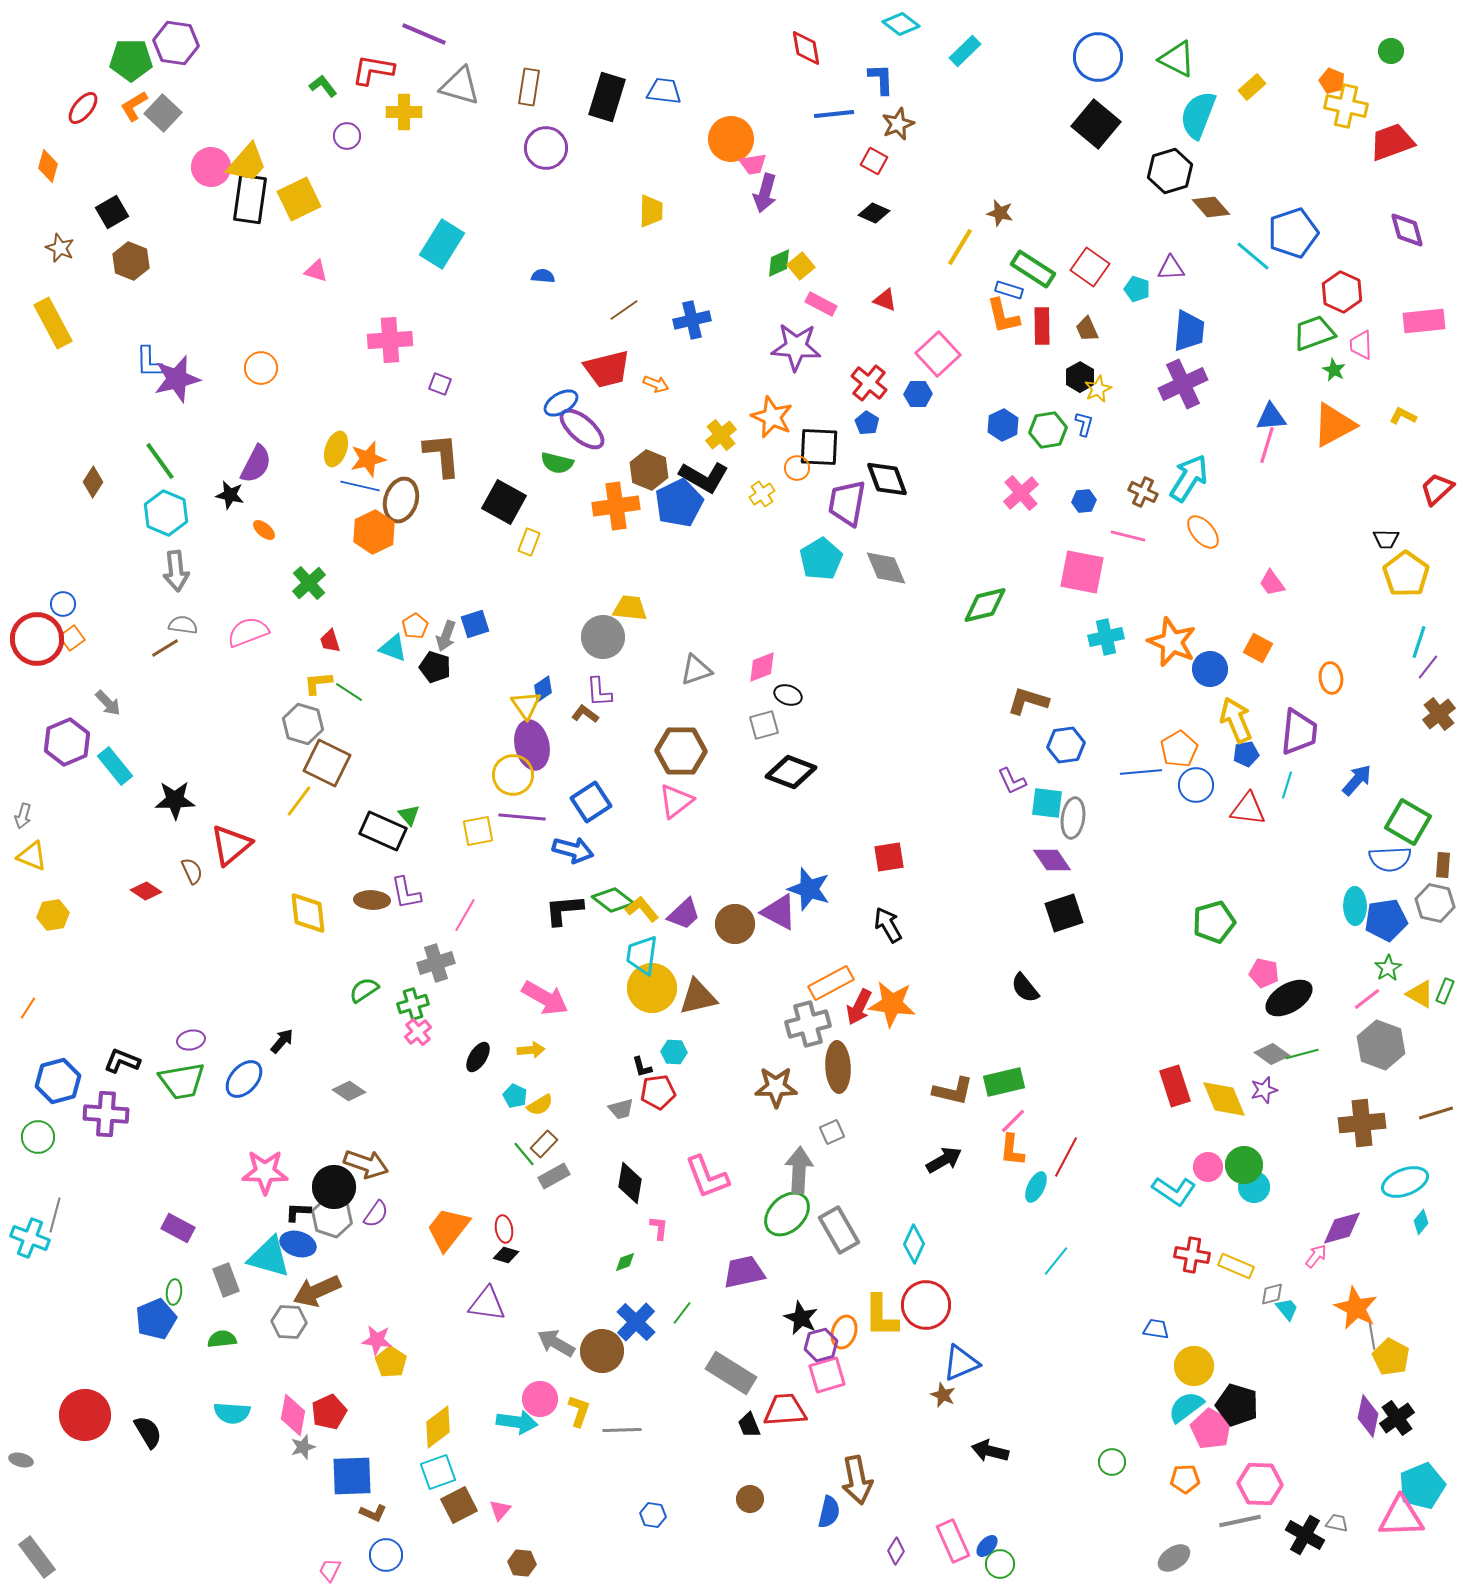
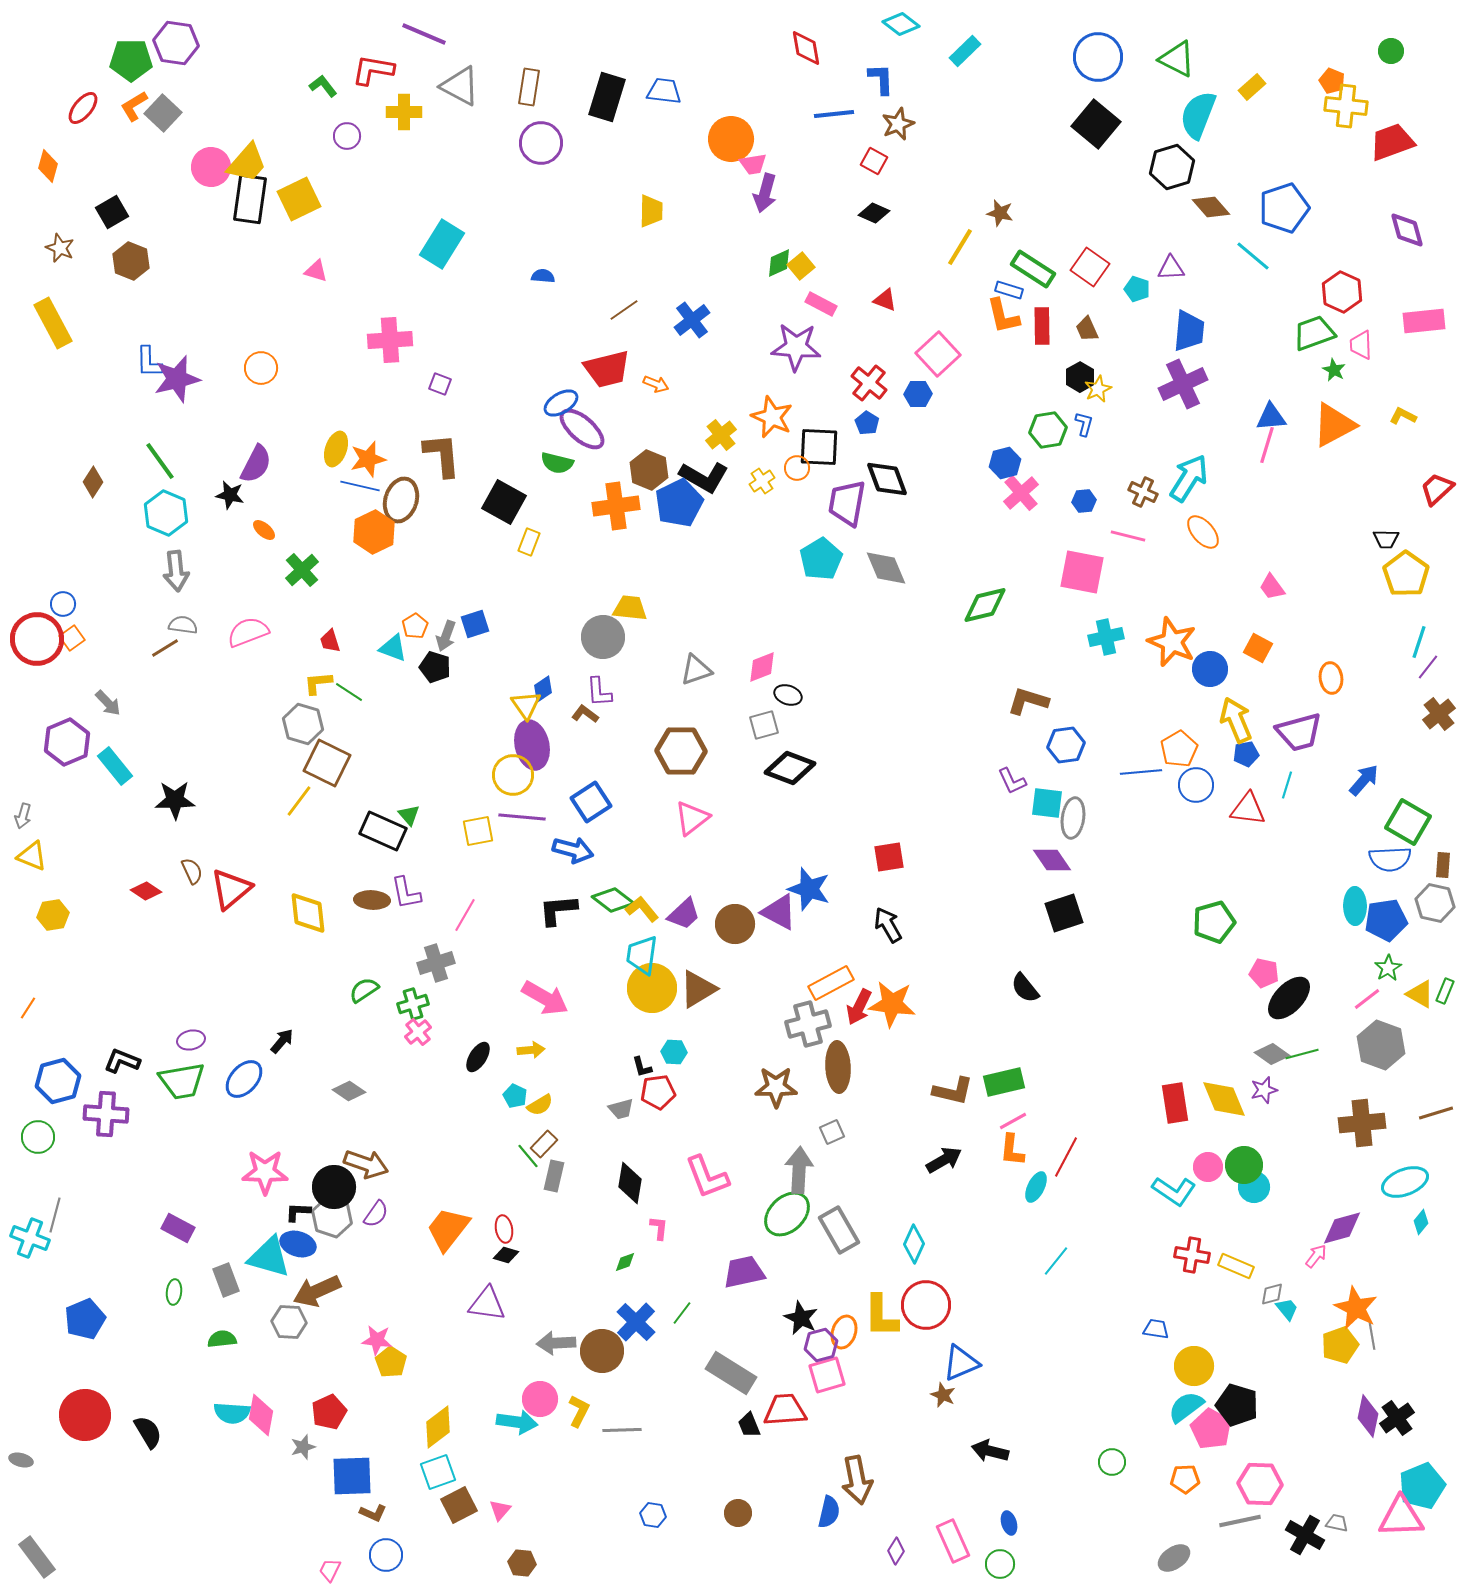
gray triangle at (460, 86): rotated 12 degrees clockwise
yellow cross at (1346, 106): rotated 6 degrees counterclockwise
purple circle at (546, 148): moved 5 px left, 5 px up
black hexagon at (1170, 171): moved 2 px right, 4 px up
blue pentagon at (1293, 233): moved 9 px left, 25 px up
blue cross at (692, 320): rotated 24 degrees counterclockwise
blue hexagon at (1003, 425): moved 2 px right, 38 px down; rotated 12 degrees clockwise
yellow cross at (762, 494): moved 13 px up
green cross at (309, 583): moved 7 px left, 13 px up
pink trapezoid at (1272, 583): moved 4 px down
purple trapezoid at (1299, 732): rotated 69 degrees clockwise
black diamond at (791, 772): moved 1 px left, 4 px up
blue arrow at (1357, 780): moved 7 px right
pink triangle at (676, 801): moved 16 px right, 17 px down
red triangle at (231, 845): moved 44 px down
black L-shape at (564, 910): moved 6 px left
brown triangle at (698, 997): moved 8 px up; rotated 18 degrees counterclockwise
black ellipse at (1289, 998): rotated 15 degrees counterclockwise
red rectangle at (1175, 1086): moved 17 px down; rotated 9 degrees clockwise
pink line at (1013, 1121): rotated 16 degrees clockwise
green line at (524, 1154): moved 4 px right, 2 px down
gray rectangle at (554, 1176): rotated 48 degrees counterclockwise
blue pentagon at (156, 1319): moved 71 px left
gray arrow at (556, 1343): rotated 33 degrees counterclockwise
yellow pentagon at (1391, 1357): moved 51 px left, 12 px up; rotated 24 degrees clockwise
yellow L-shape at (579, 1411): rotated 8 degrees clockwise
pink diamond at (293, 1415): moved 32 px left
brown circle at (750, 1499): moved 12 px left, 14 px down
blue ellipse at (987, 1546): moved 22 px right, 23 px up; rotated 60 degrees counterclockwise
